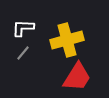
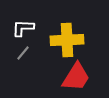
yellow cross: rotated 12 degrees clockwise
red trapezoid: moved 1 px left
